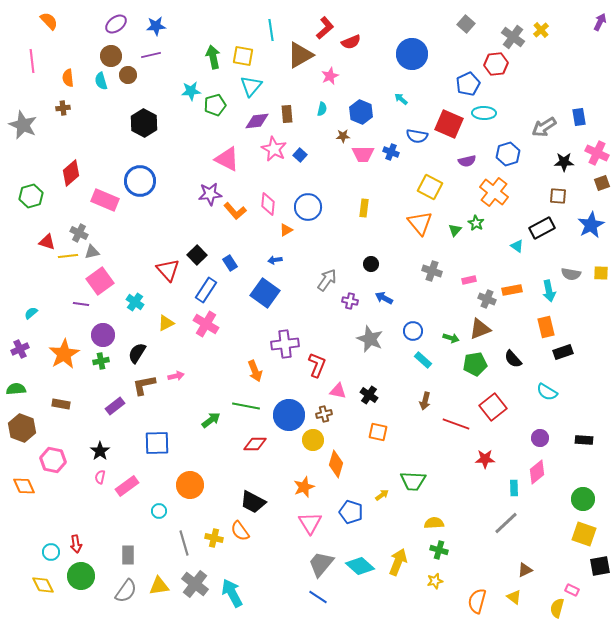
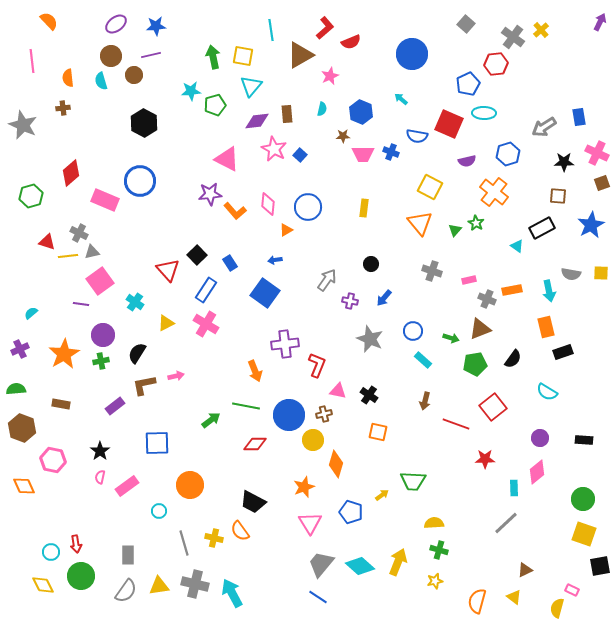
brown circle at (128, 75): moved 6 px right
blue arrow at (384, 298): rotated 78 degrees counterclockwise
black semicircle at (513, 359): rotated 102 degrees counterclockwise
gray cross at (195, 584): rotated 24 degrees counterclockwise
